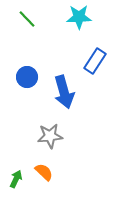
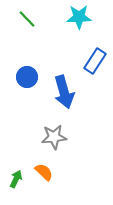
gray star: moved 4 px right, 1 px down
